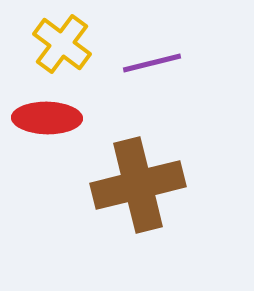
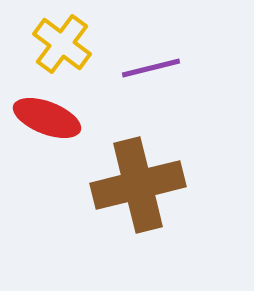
purple line: moved 1 px left, 5 px down
red ellipse: rotated 20 degrees clockwise
